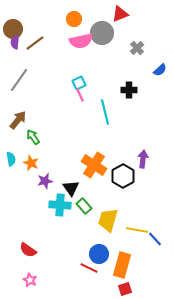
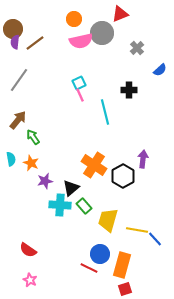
black triangle: rotated 24 degrees clockwise
blue circle: moved 1 px right
